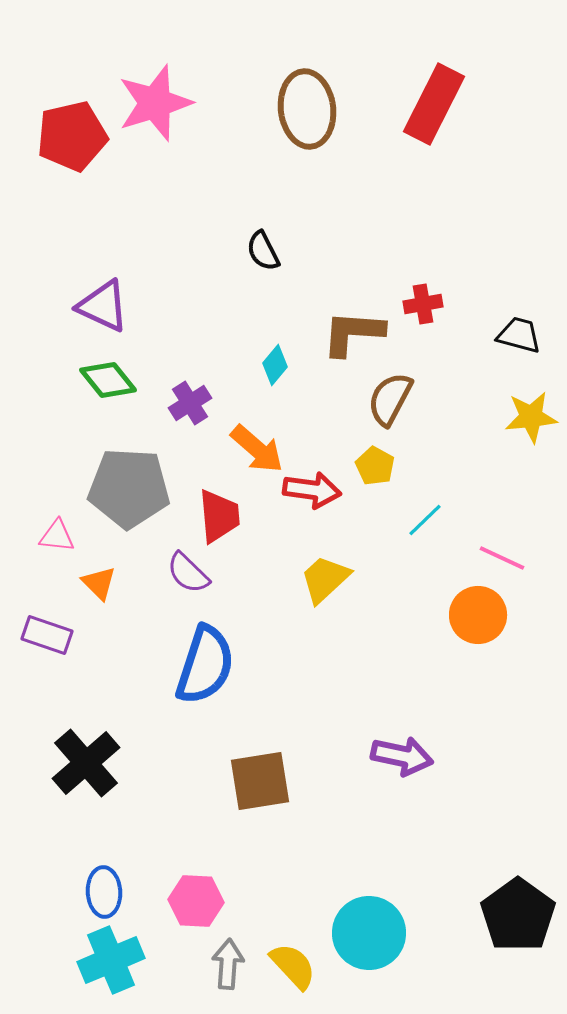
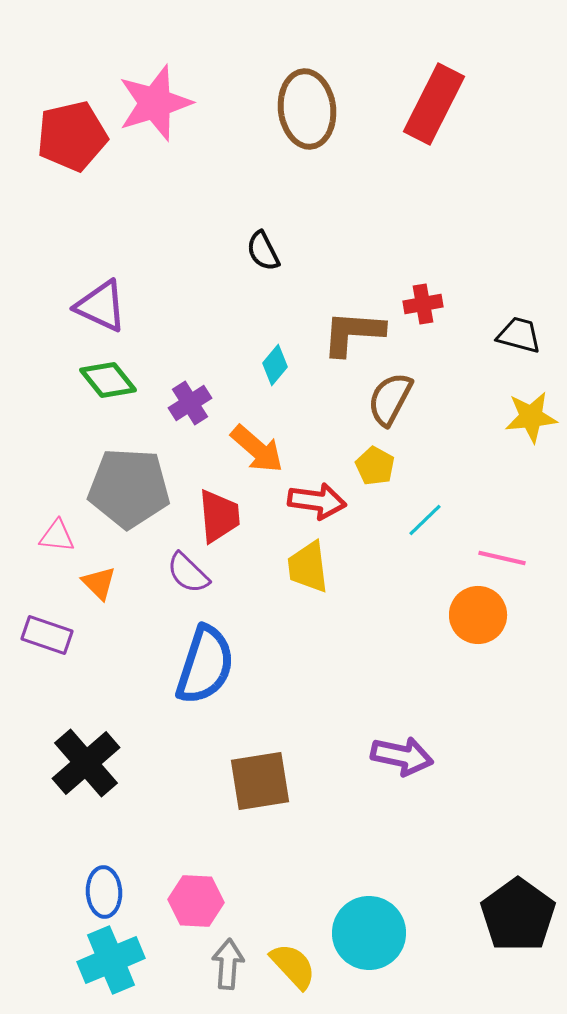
purple triangle: moved 2 px left
red arrow: moved 5 px right, 11 px down
pink line: rotated 12 degrees counterclockwise
yellow trapezoid: moved 17 px left, 12 px up; rotated 54 degrees counterclockwise
